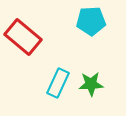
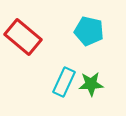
cyan pentagon: moved 2 px left, 10 px down; rotated 16 degrees clockwise
cyan rectangle: moved 6 px right, 1 px up
